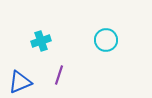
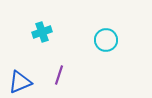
cyan cross: moved 1 px right, 9 px up
